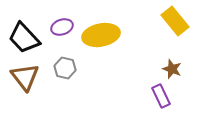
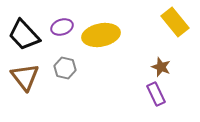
yellow rectangle: moved 1 px down
black trapezoid: moved 3 px up
brown star: moved 11 px left, 2 px up
purple rectangle: moved 5 px left, 2 px up
